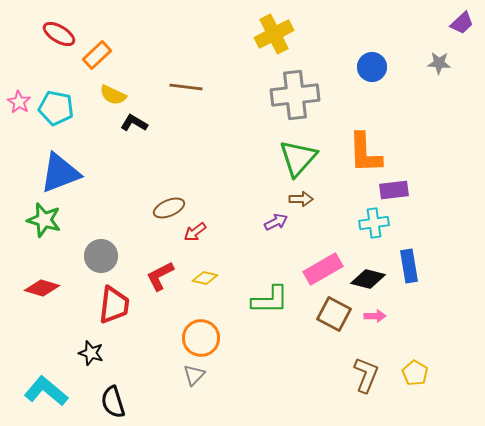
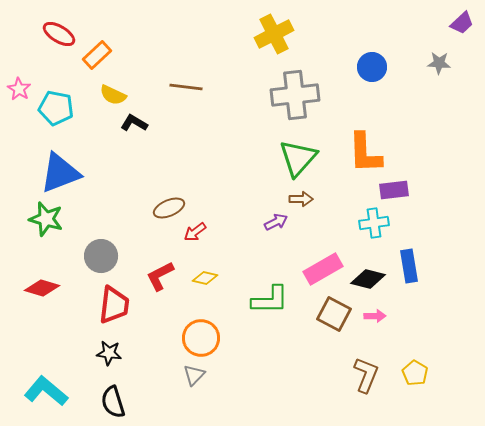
pink star: moved 13 px up
green star: moved 2 px right, 1 px up
black star: moved 18 px right; rotated 10 degrees counterclockwise
